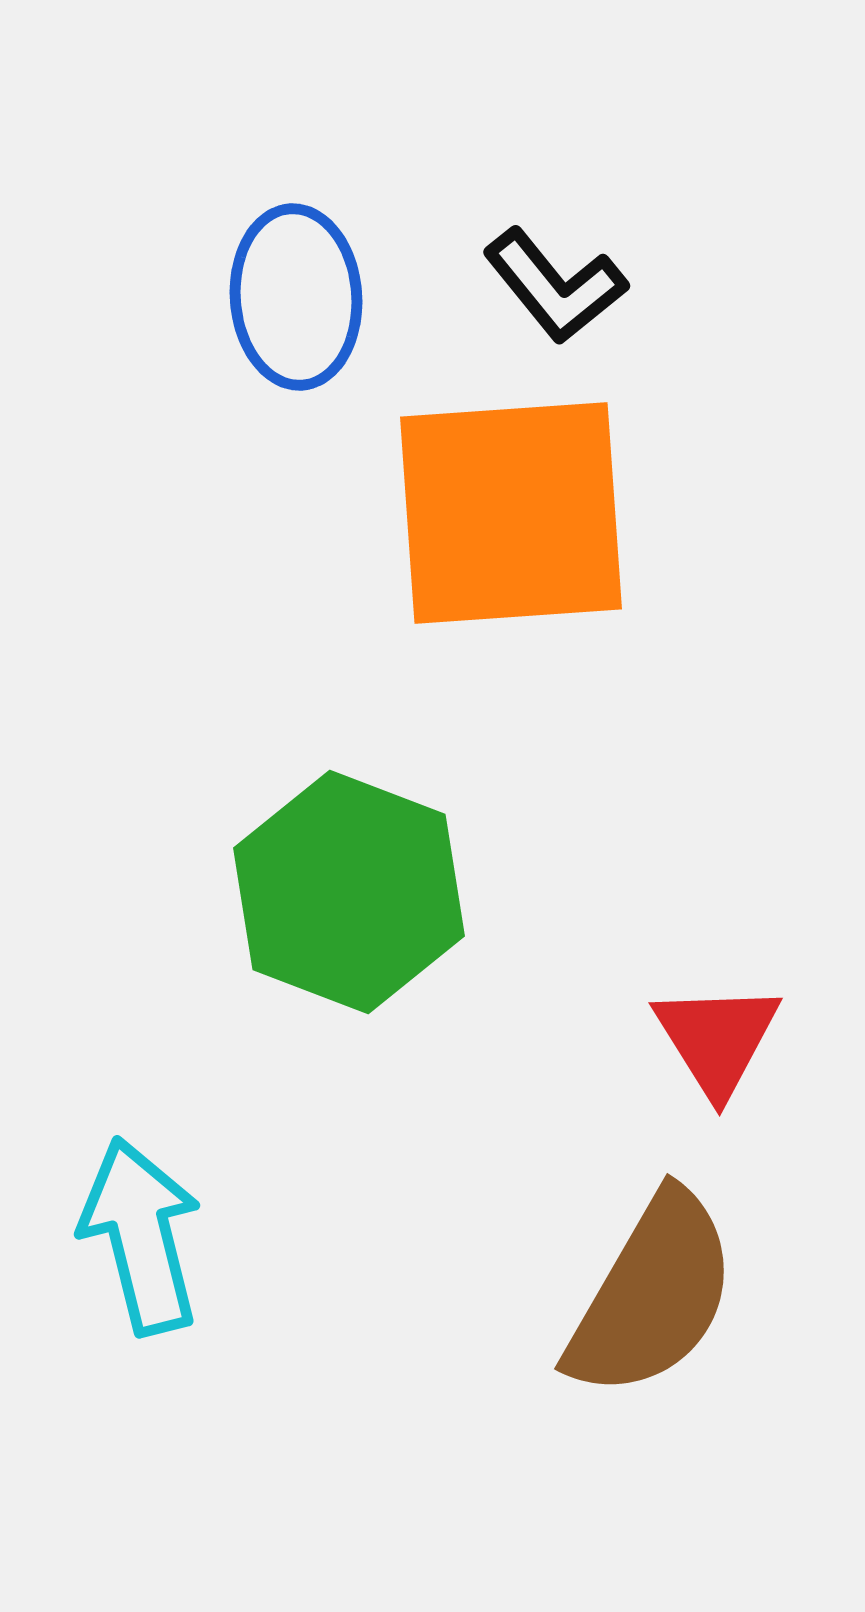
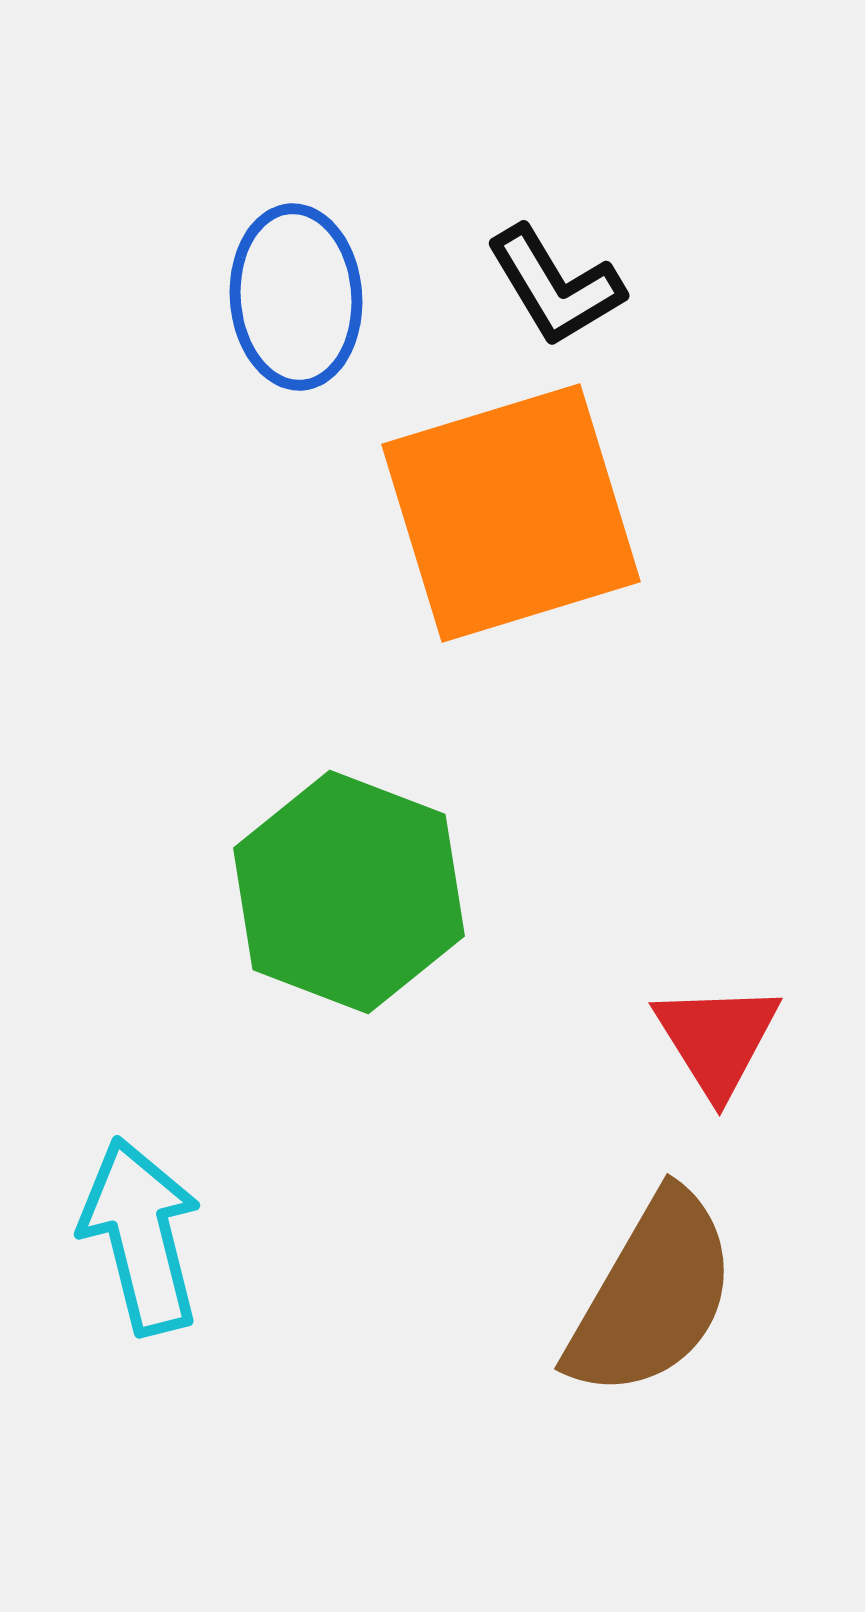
black L-shape: rotated 8 degrees clockwise
orange square: rotated 13 degrees counterclockwise
